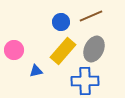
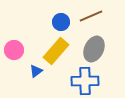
yellow rectangle: moved 7 px left
blue triangle: rotated 24 degrees counterclockwise
